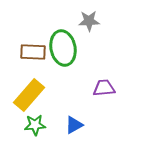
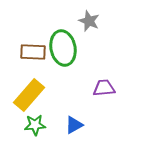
gray star: rotated 25 degrees clockwise
